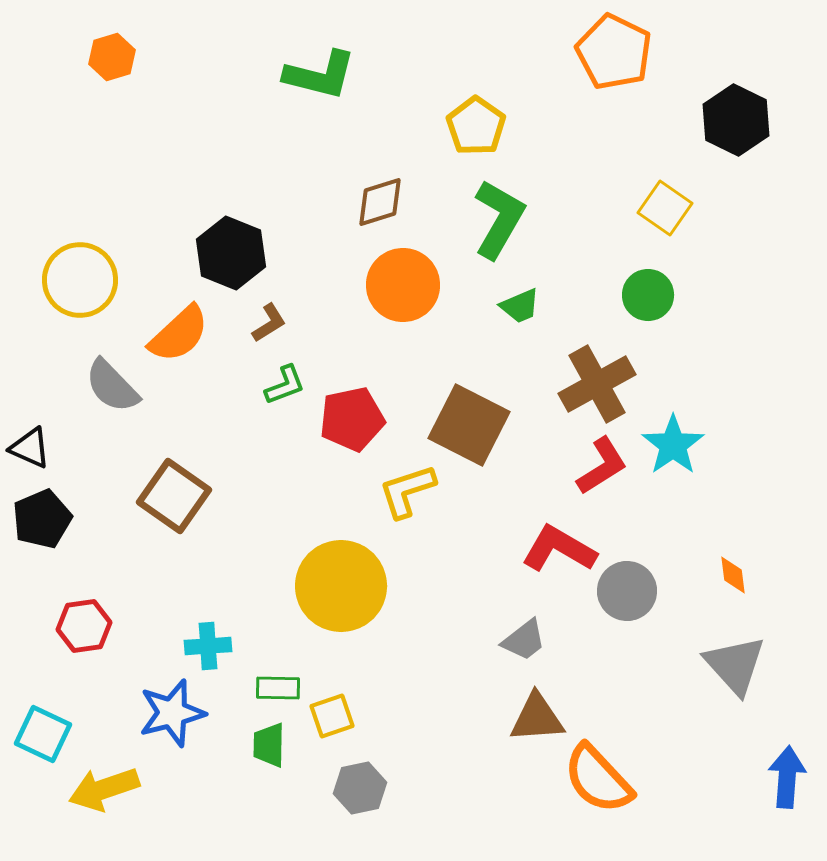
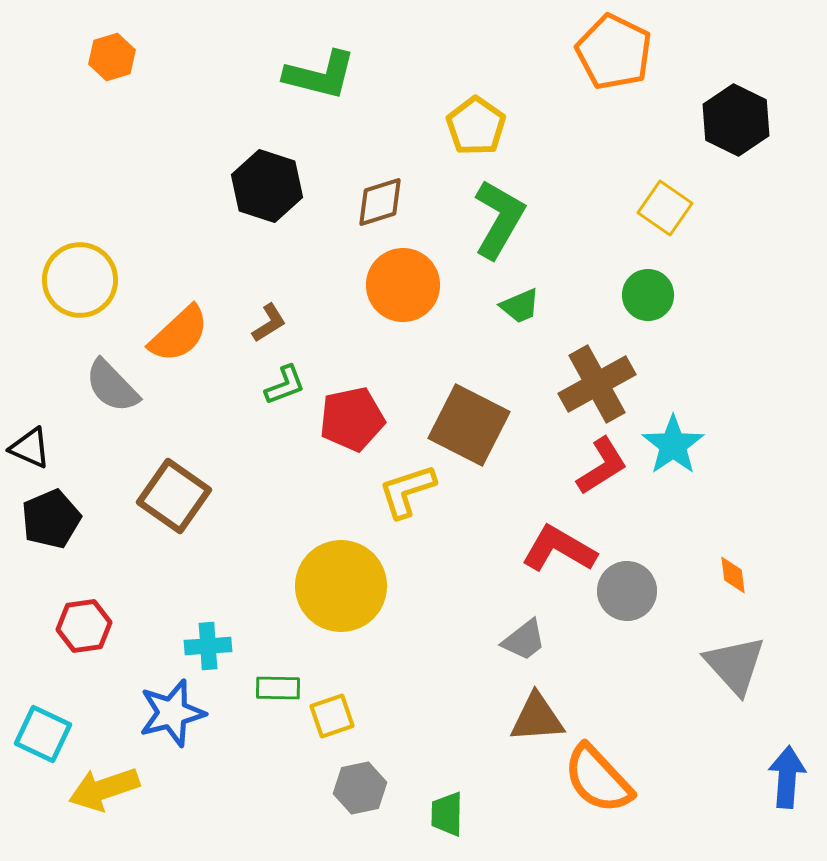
black hexagon at (231, 253): moved 36 px right, 67 px up; rotated 4 degrees counterclockwise
black pentagon at (42, 519): moved 9 px right
green trapezoid at (269, 745): moved 178 px right, 69 px down
